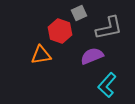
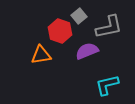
gray square: moved 3 px down; rotated 14 degrees counterclockwise
gray L-shape: moved 1 px up
purple semicircle: moved 5 px left, 5 px up
cyan L-shape: rotated 35 degrees clockwise
